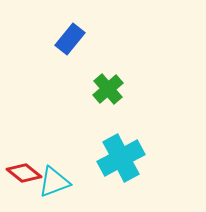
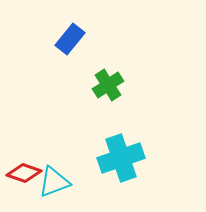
green cross: moved 4 px up; rotated 8 degrees clockwise
cyan cross: rotated 9 degrees clockwise
red diamond: rotated 20 degrees counterclockwise
